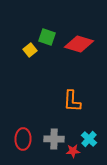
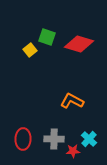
orange L-shape: rotated 115 degrees clockwise
